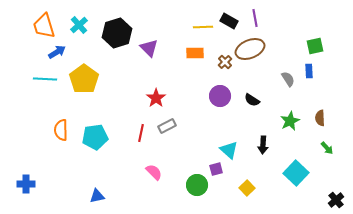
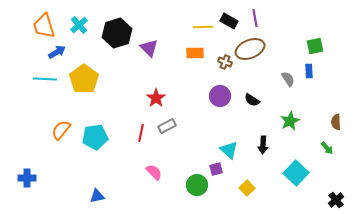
brown cross: rotated 24 degrees counterclockwise
brown semicircle: moved 16 px right, 4 px down
orange semicircle: rotated 40 degrees clockwise
blue cross: moved 1 px right, 6 px up
